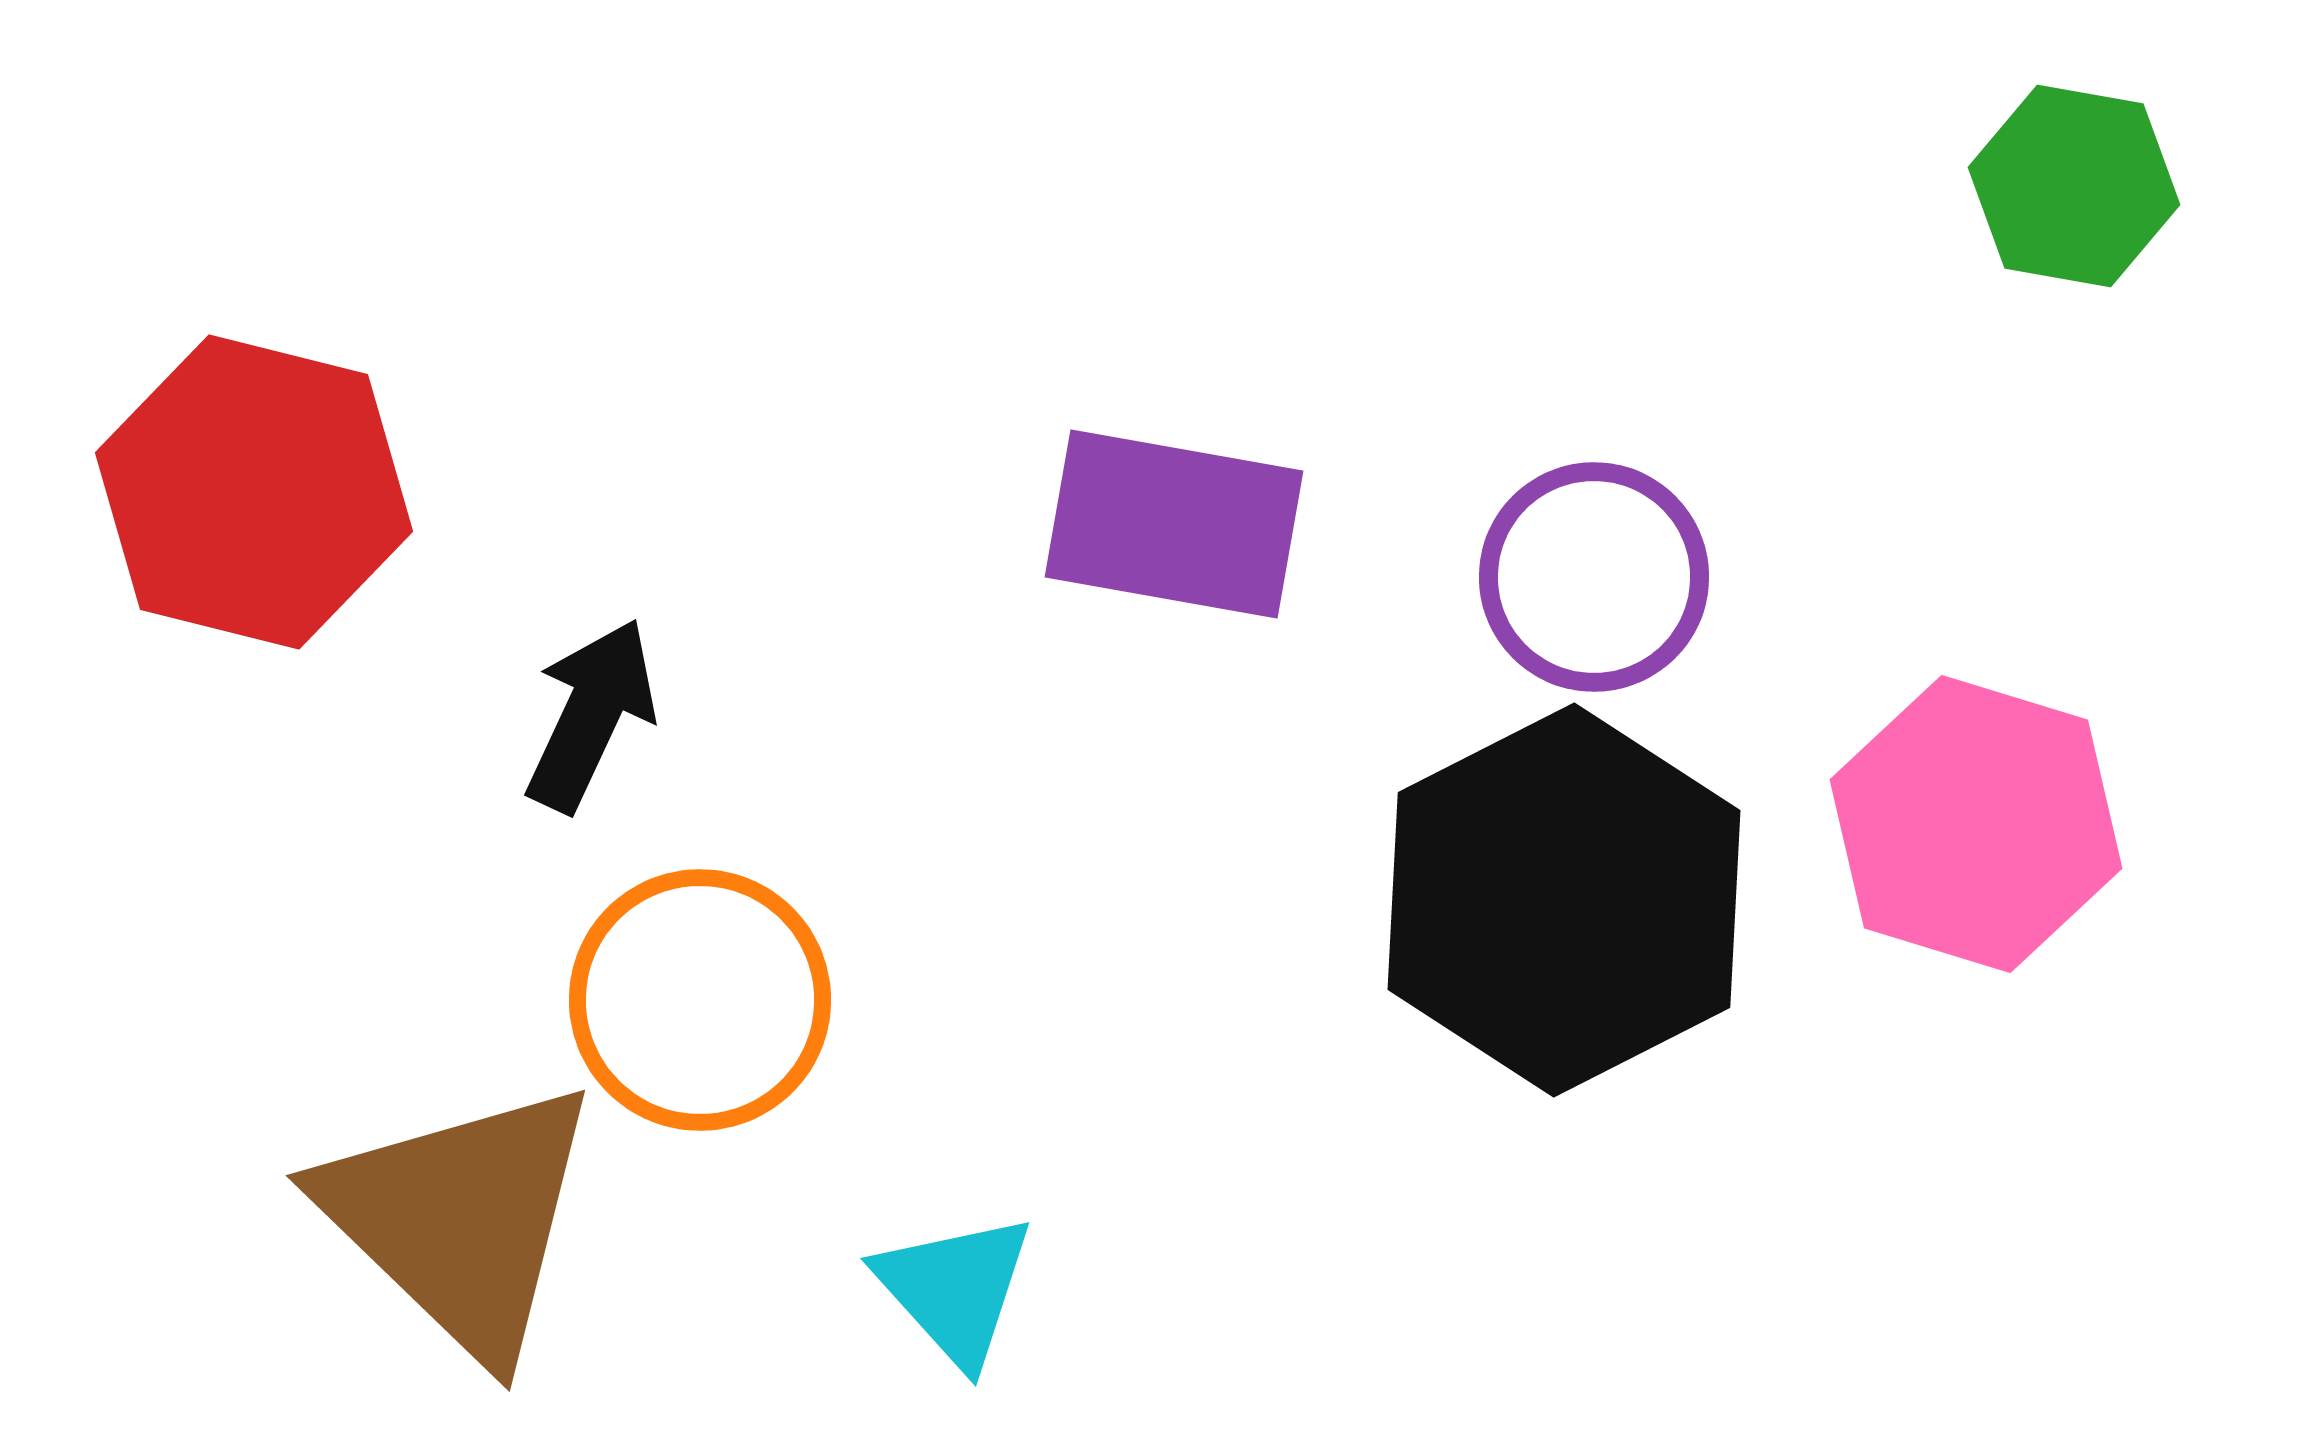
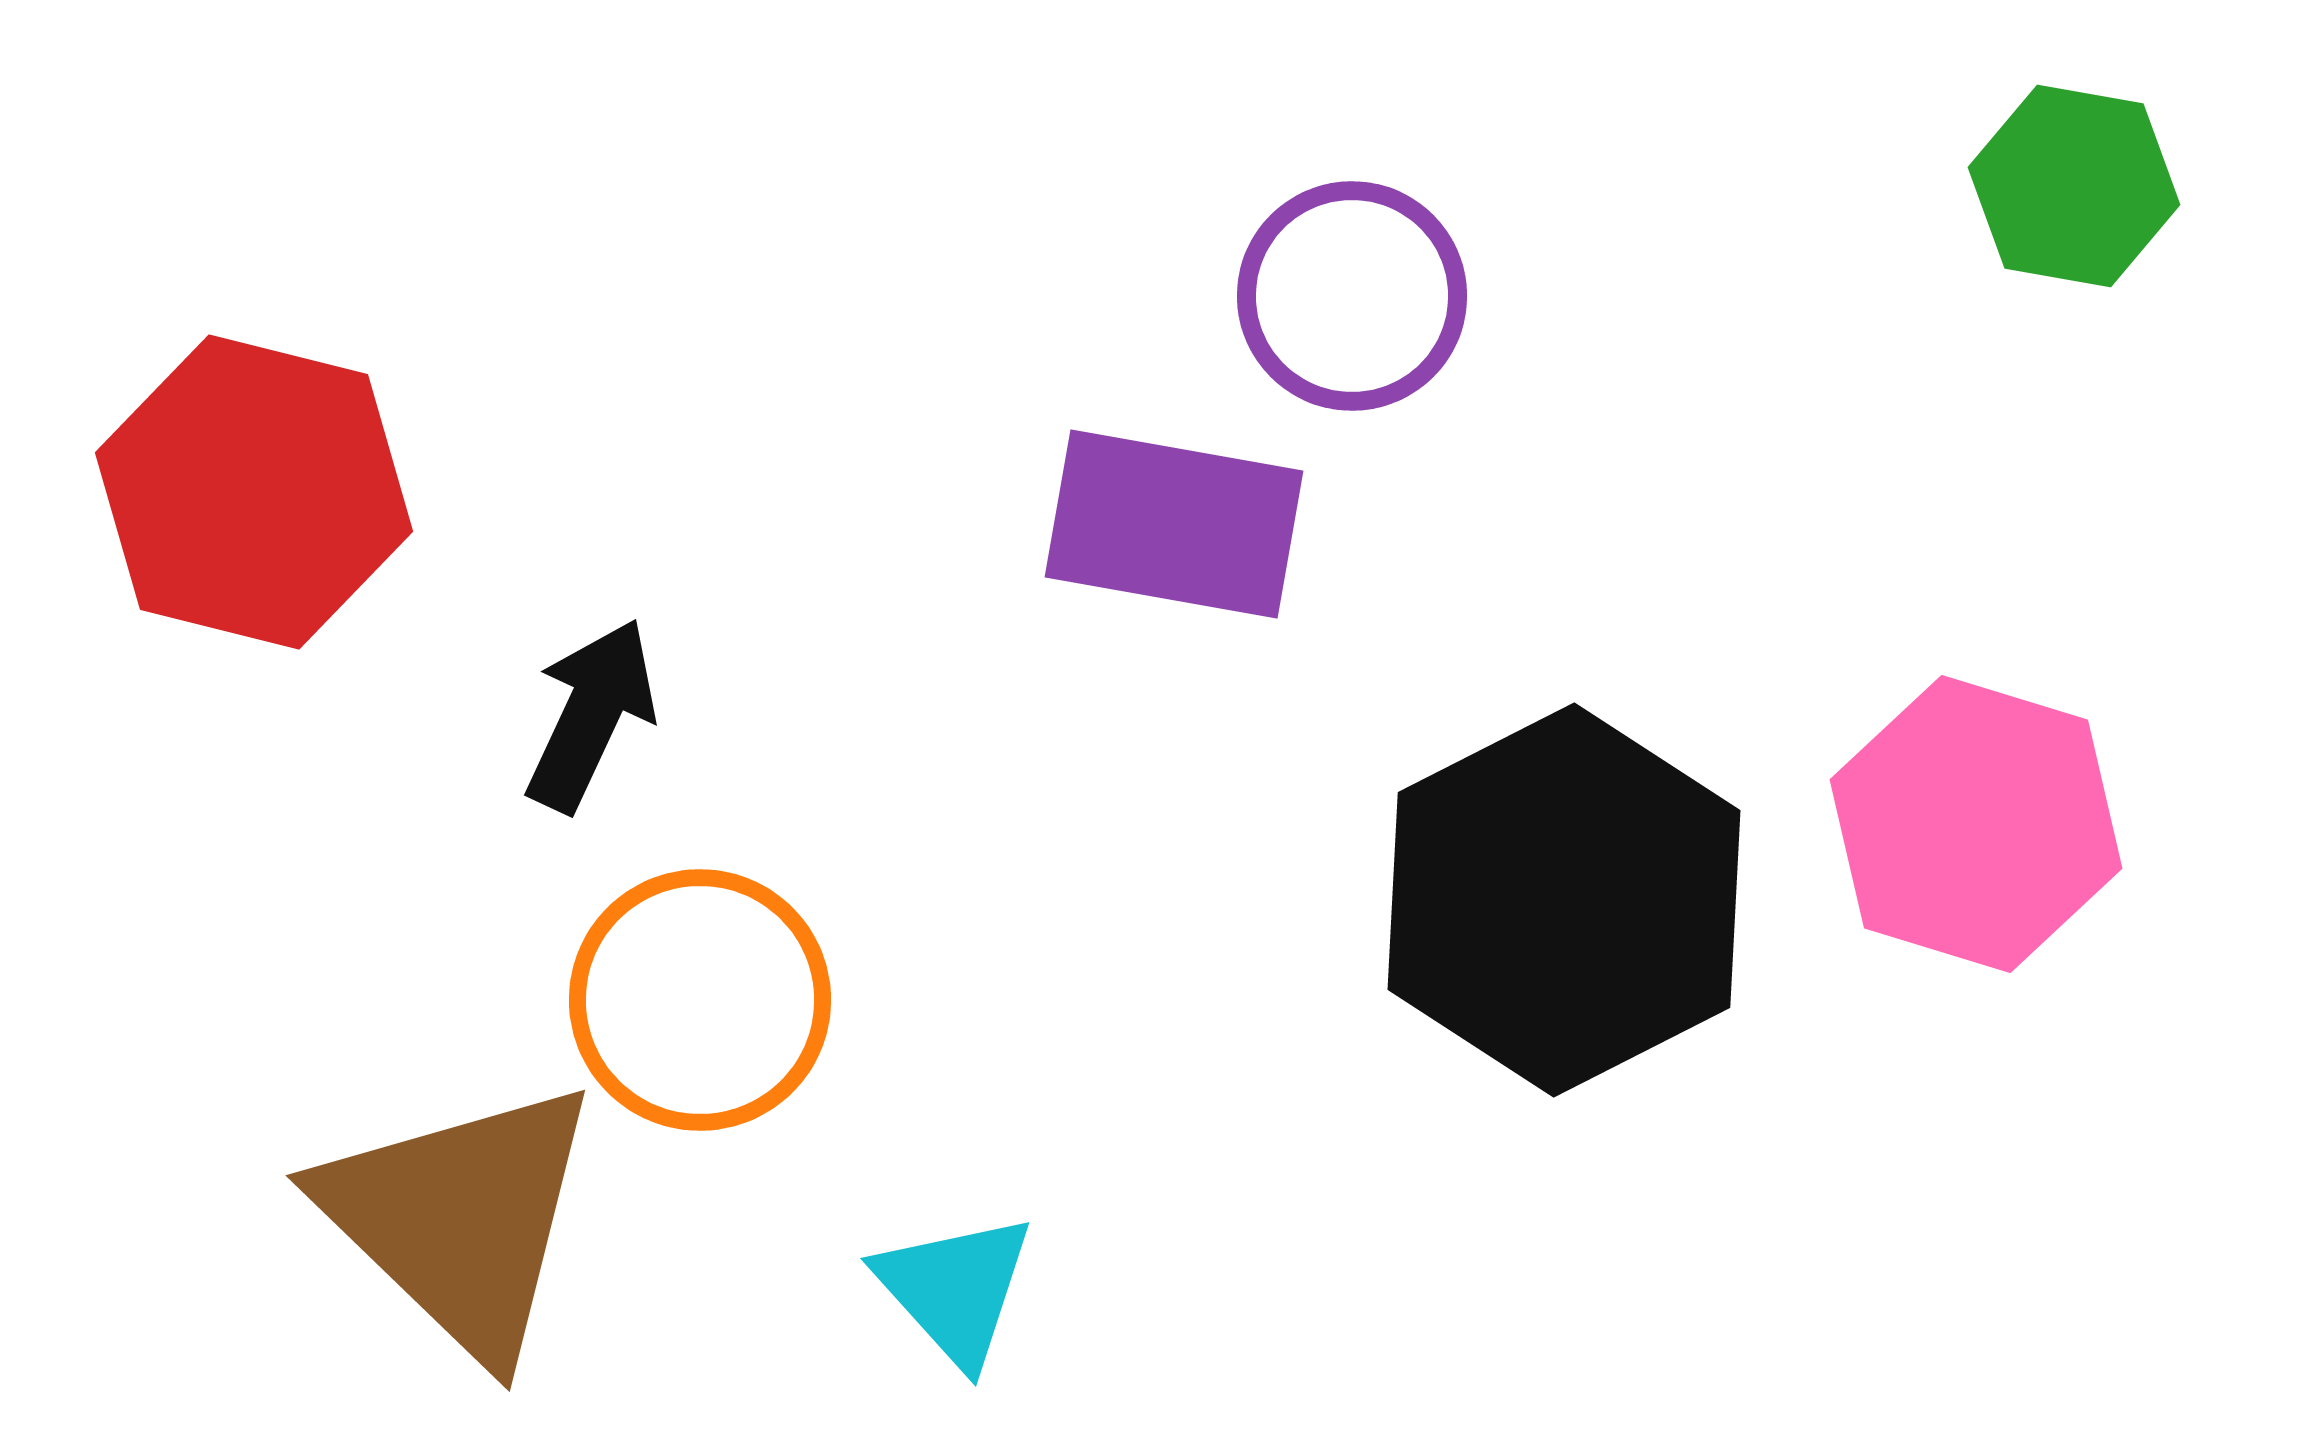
purple circle: moved 242 px left, 281 px up
